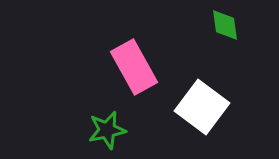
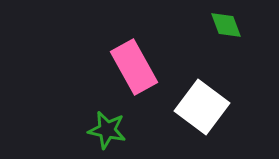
green diamond: moved 1 px right; rotated 12 degrees counterclockwise
green star: rotated 24 degrees clockwise
